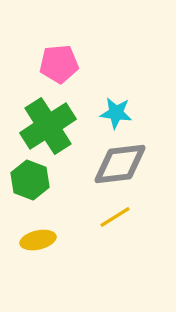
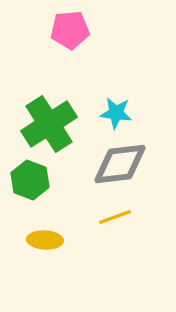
pink pentagon: moved 11 px right, 34 px up
green cross: moved 1 px right, 2 px up
yellow line: rotated 12 degrees clockwise
yellow ellipse: moved 7 px right; rotated 16 degrees clockwise
